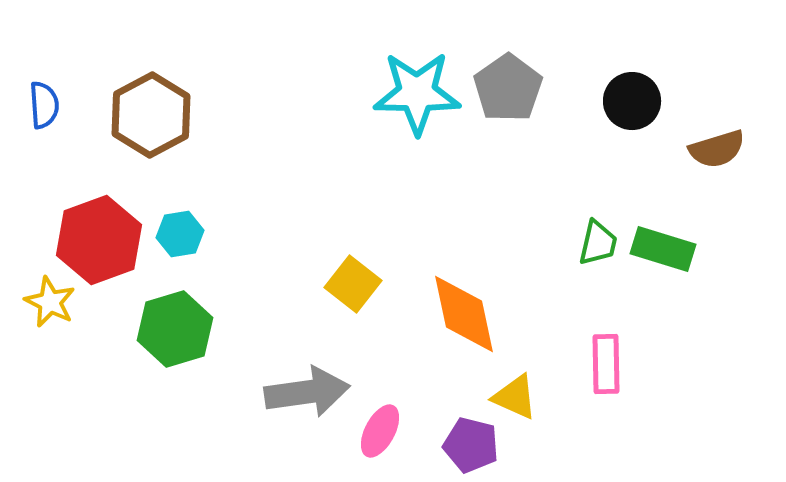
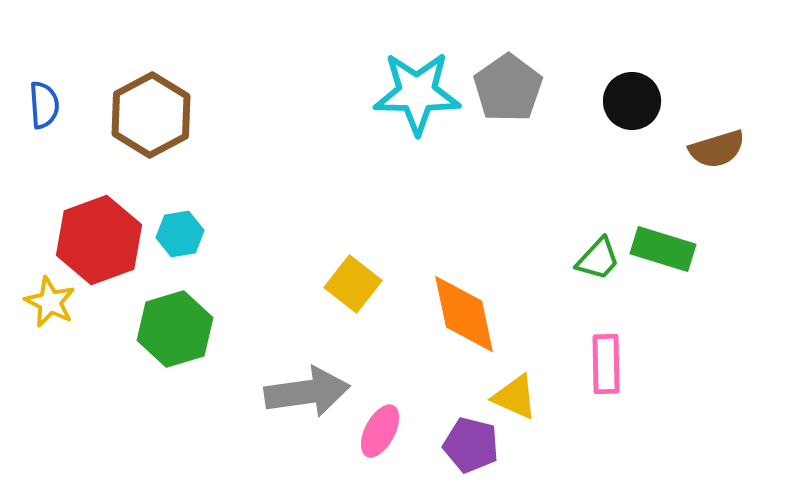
green trapezoid: moved 16 px down; rotated 30 degrees clockwise
